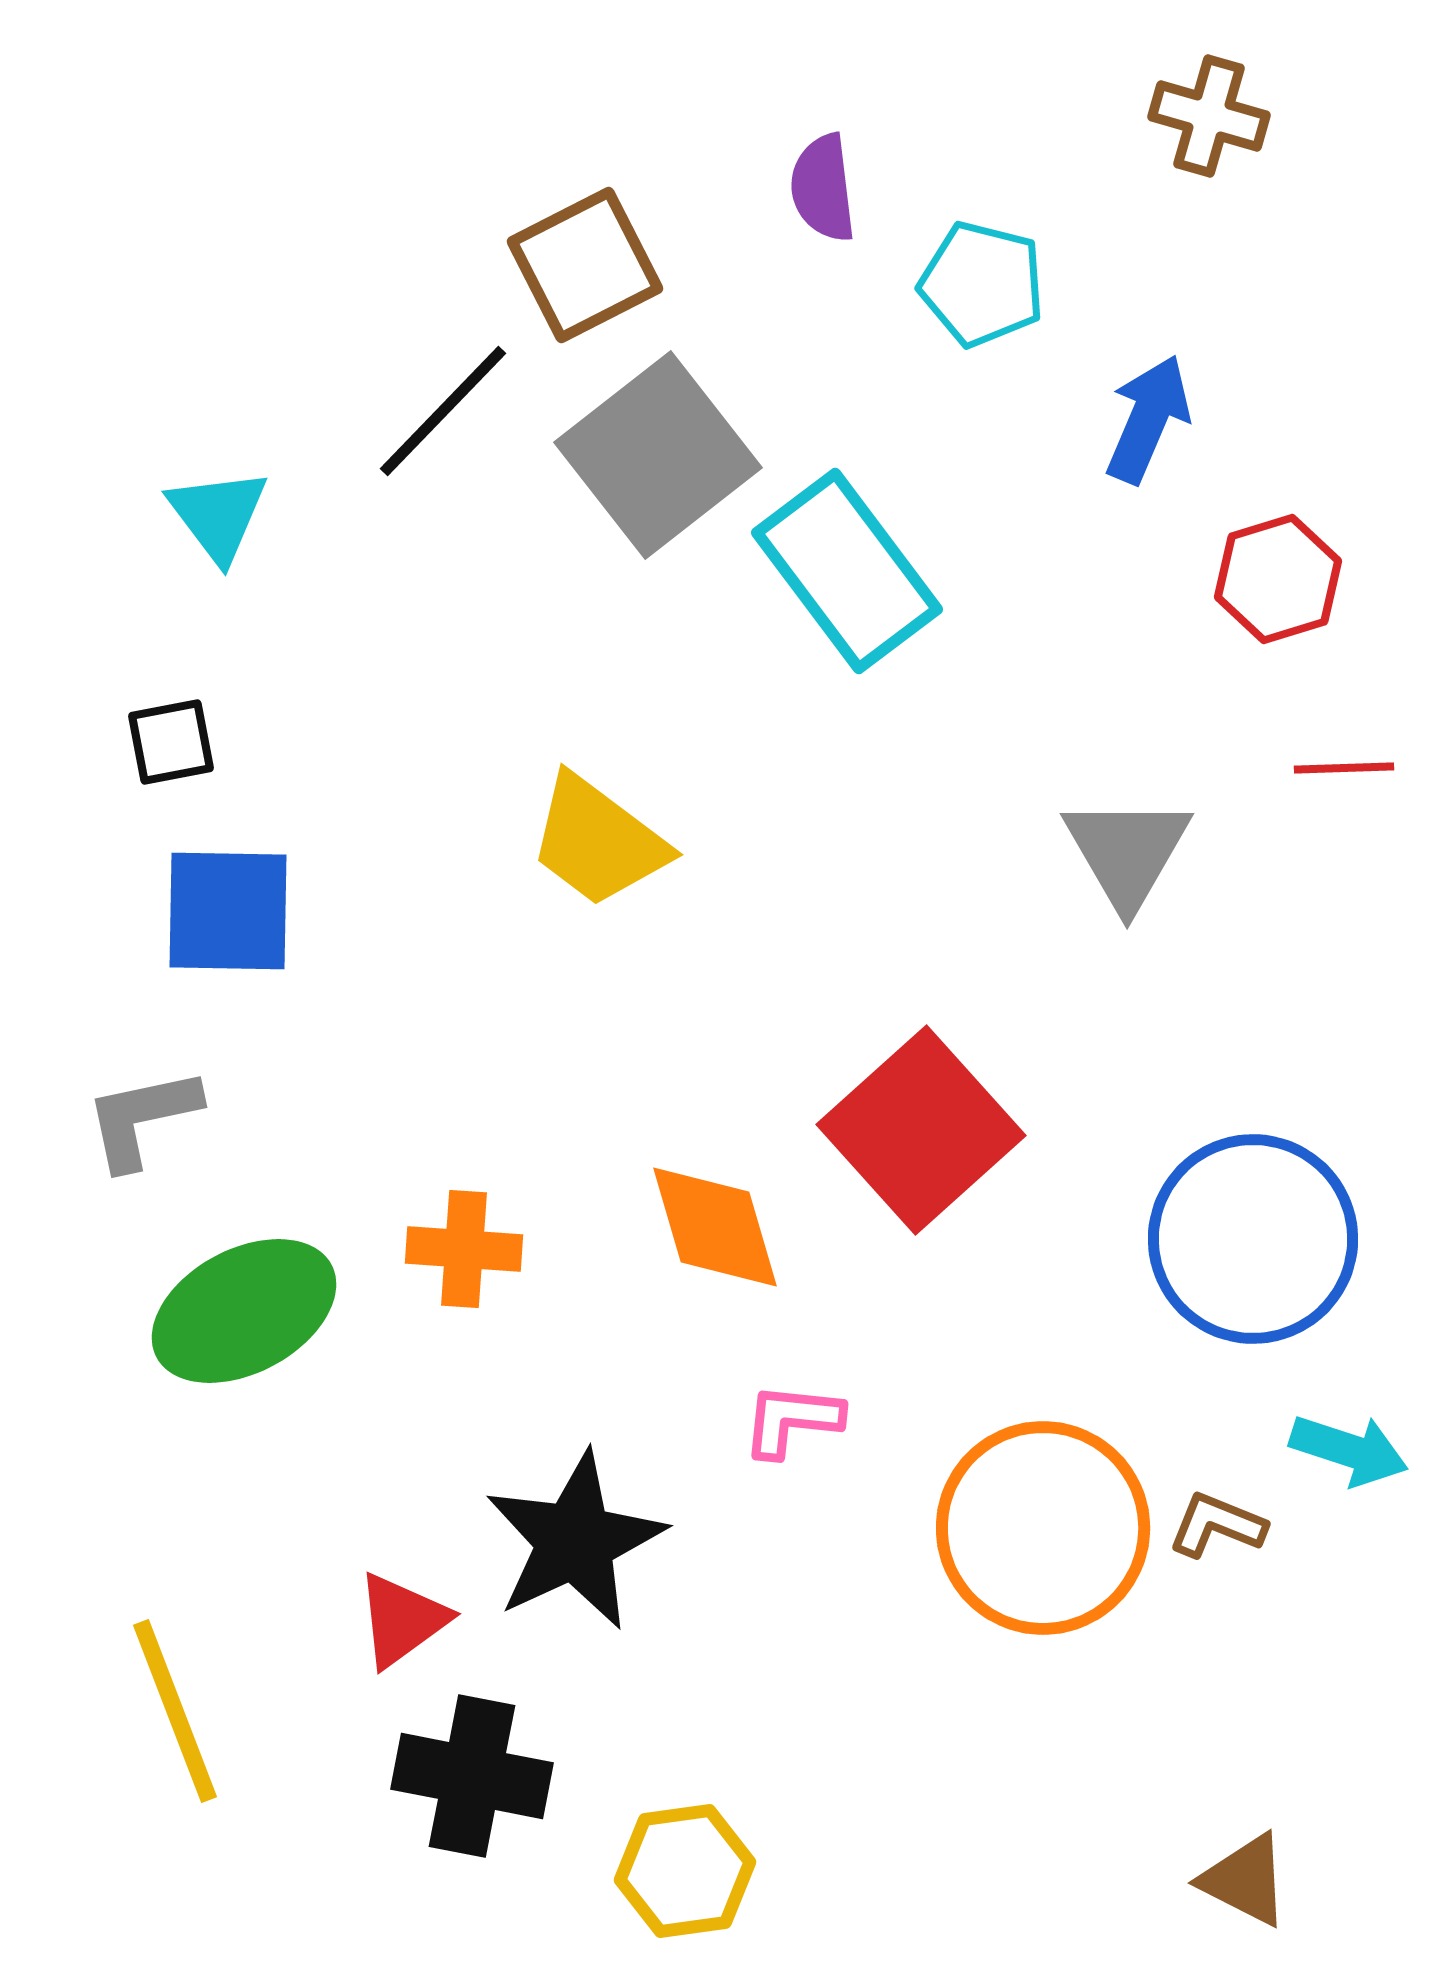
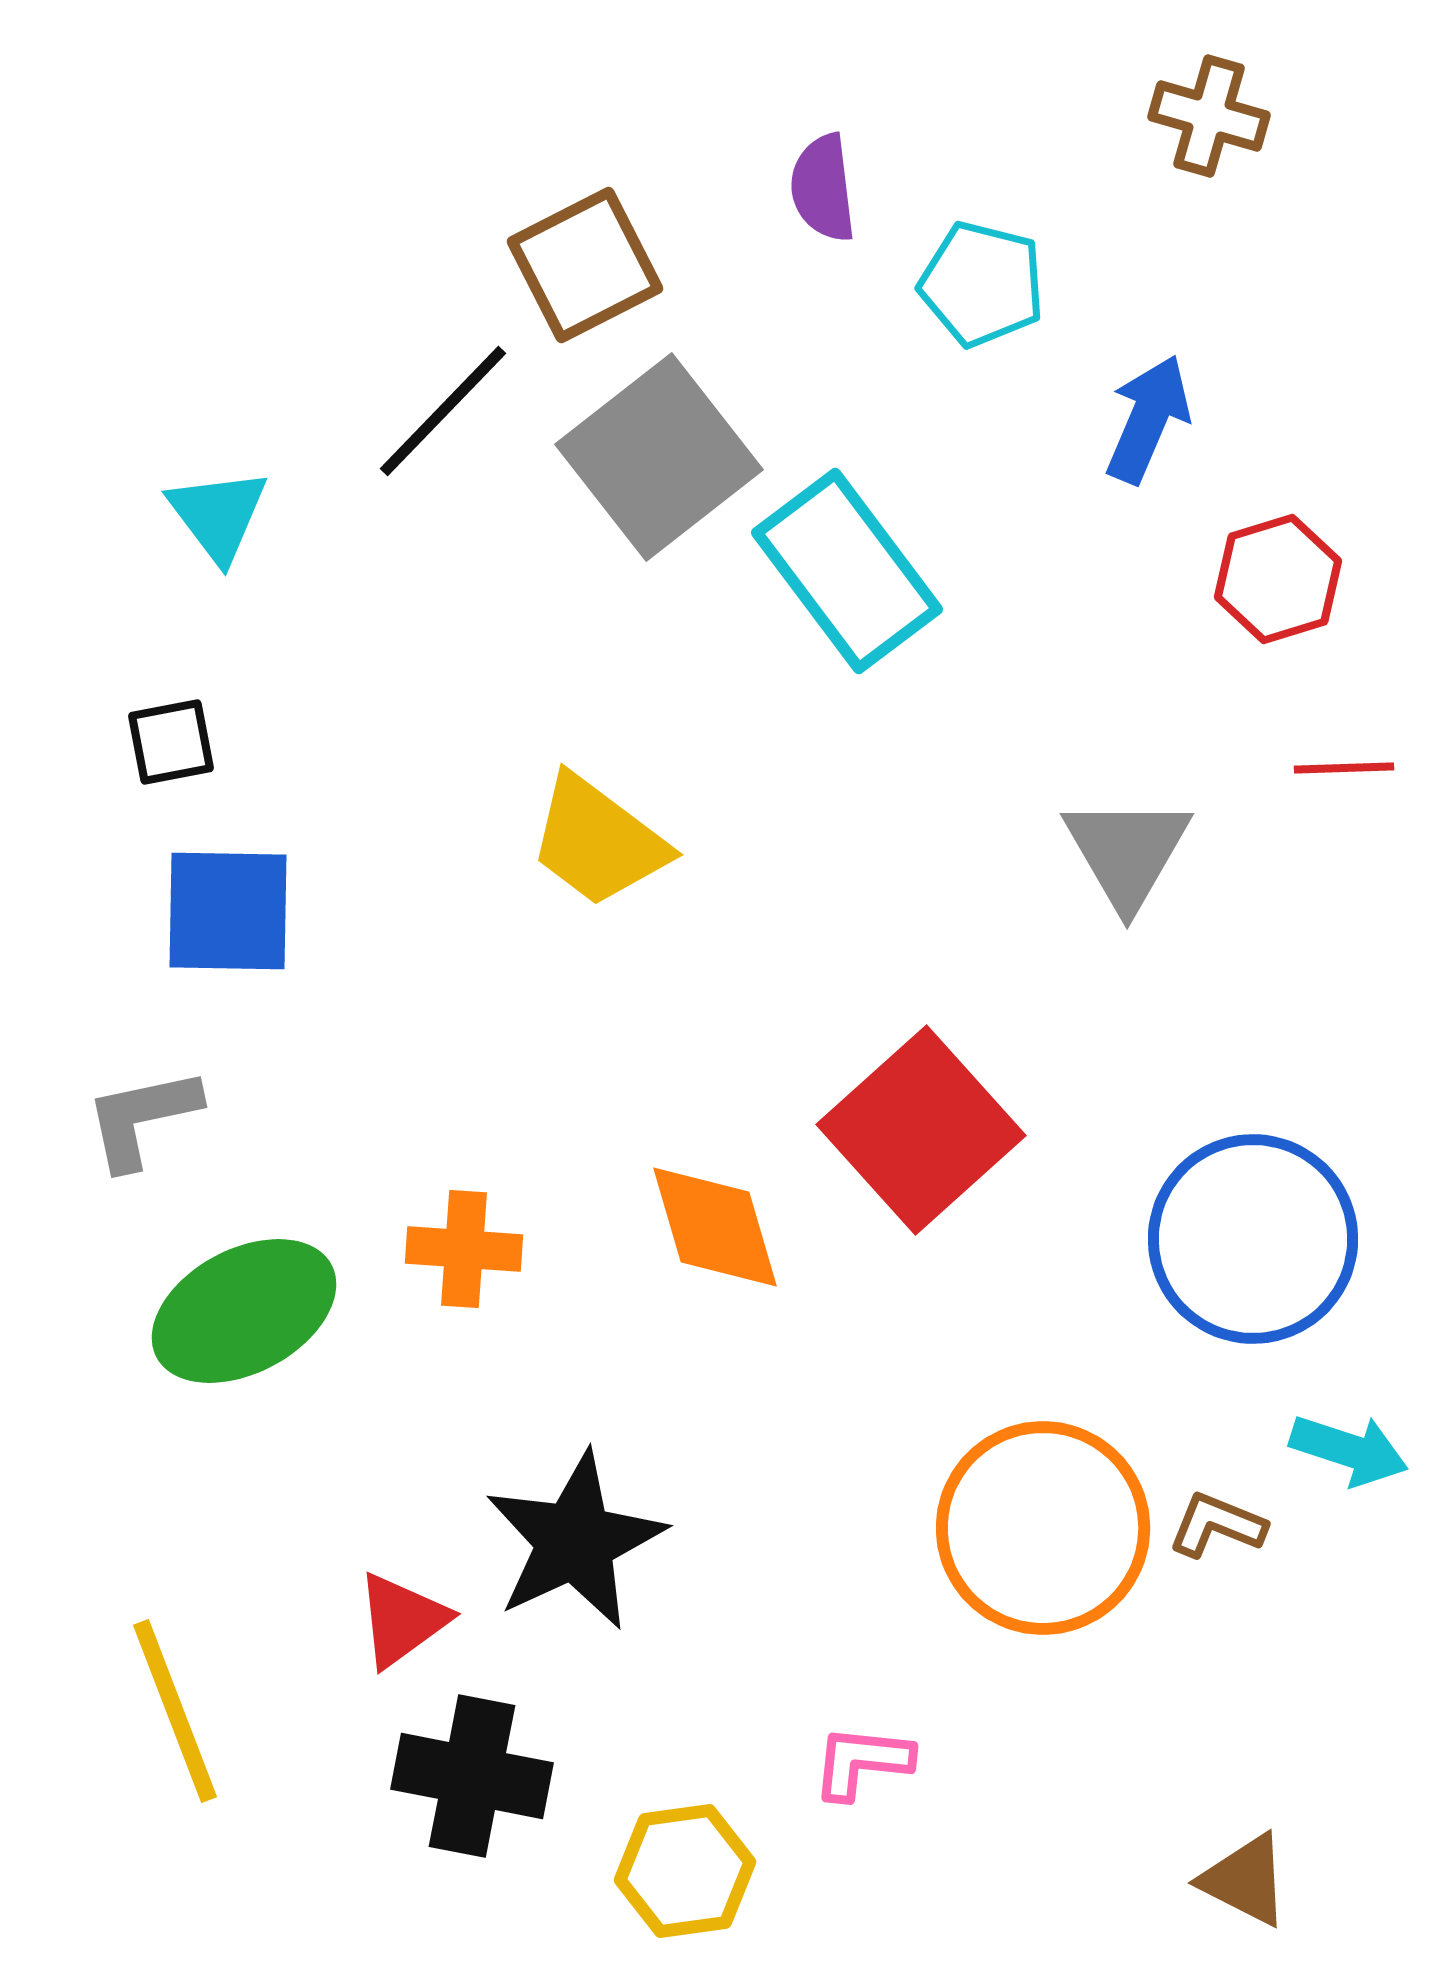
gray square: moved 1 px right, 2 px down
pink L-shape: moved 70 px right, 342 px down
